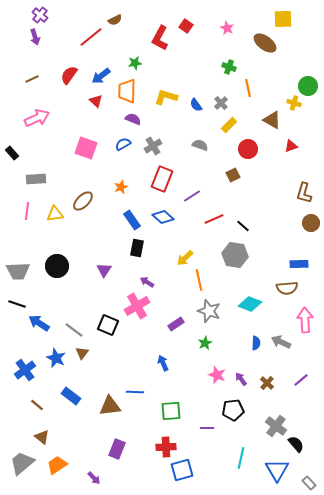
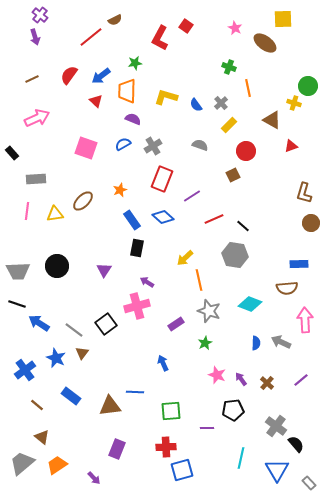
pink star at (227, 28): moved 8 px right
red circle at (248, 149): moved 2 px left, 2 px down
orange star at (121, 187): moved 1 px left, 3 px down
pink cross at (137, 306): rotated 15 degrees clockwise
black square at (108, 325): moved 2 px left, 1 px up; rotated 30 degrees clockwise
